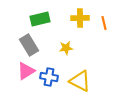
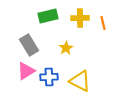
green rectangle: moved 8 px right, 3 px up
orange line: moved 1 px left
yellow star: rotated 24 degrees counterclockwise
blue cross: rotated 12 degrees counterclockwise
